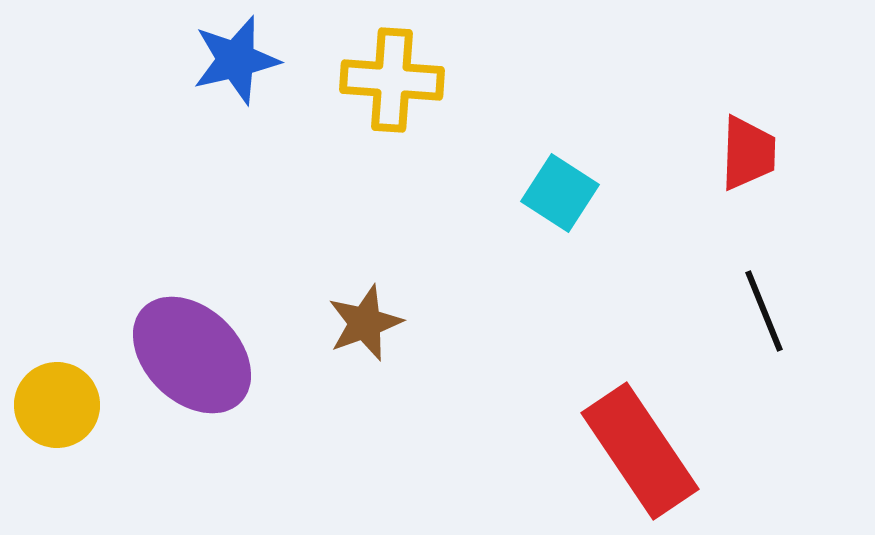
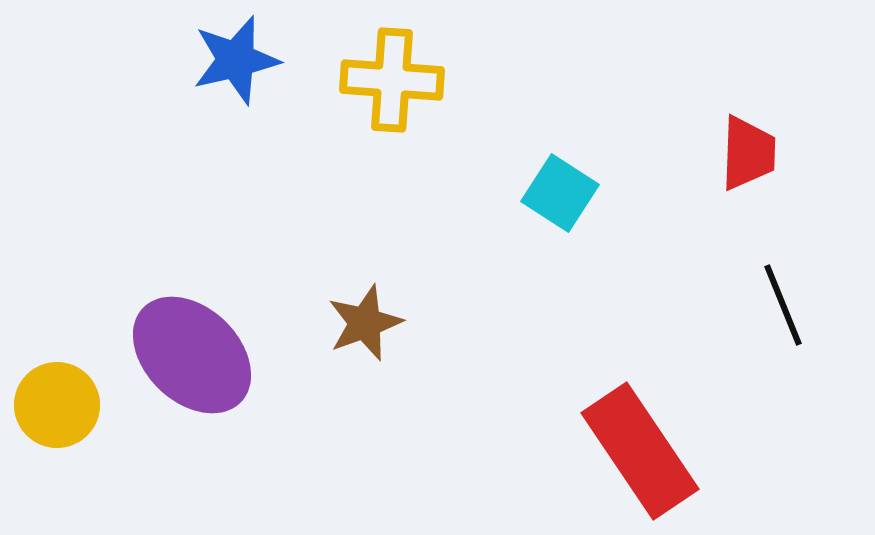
black line: moved 19 px right, 6 px up
